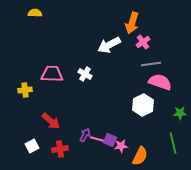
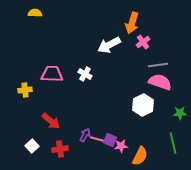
gray line: moved 7 px right, 1 px down
white square: rotated 16 degrees counterclockwise
